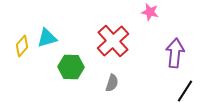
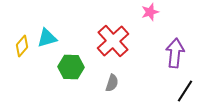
pink star: rotated 30 degrees counterclockwise
